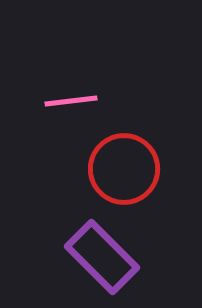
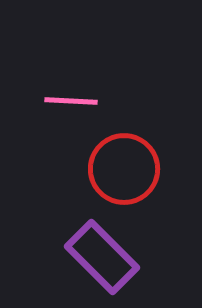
pink line: rotated 10 degrees clockwise
